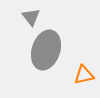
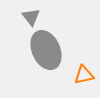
gray ellipse: rotated 42 degrees counterclockwise
